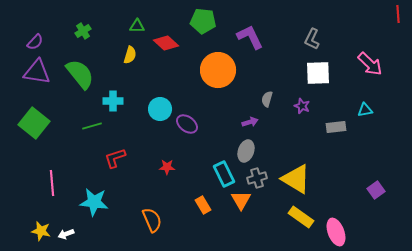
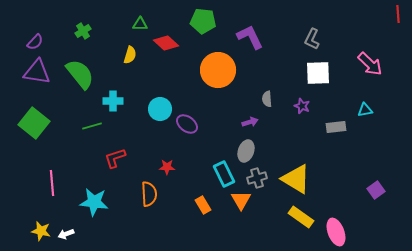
green triangle: moved 3 px right, 2 px up
gray semicircle: rotated 21 degrees counterclockwise
orange semicircle: moved 3 px left, 26 px up; rotated 20 degrees clockwise
